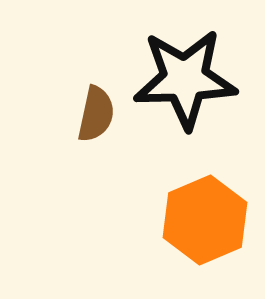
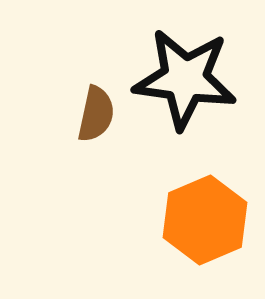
black star: rotated 10 degrees clockwise
